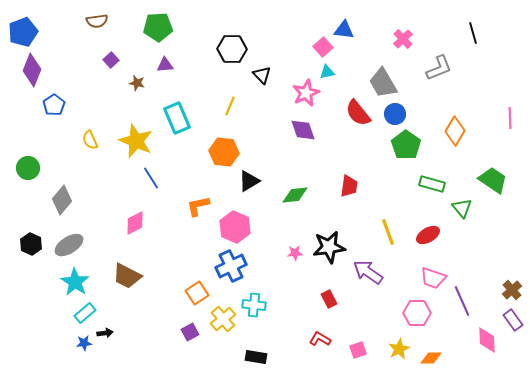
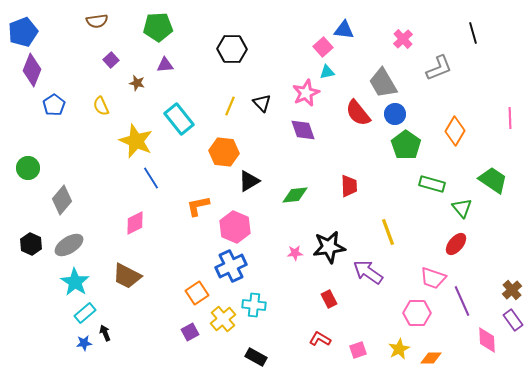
black triangle at (262, 75): moved 28 px down
cyan rectangle at (177, 118): moved 2 px right, 1 px down; rotated 16 degrees counterclockwise
yellow semicircle at (90, 140): moved 11 px right, 34 px up
red trapezoid at (349, 186): rotated 10 degrees counterclockwise
red ellipse at (428, 235): moved 28 px right, 9 px down; rotated 20 degrees counterclockwise
black arrow at (105, 333): rotated 105 degrees counterclockwise
black rectangle at (256, 357): rotated 20 degrees clockwise
